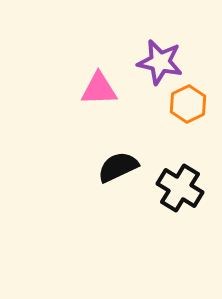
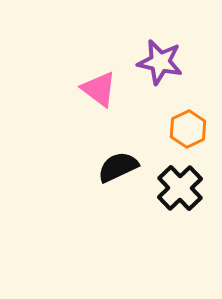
pink triangle: rotated 39 degrees clockwise
orange hexagon: moved 25 px down
black cross: rotated 15 degrees clockwise
